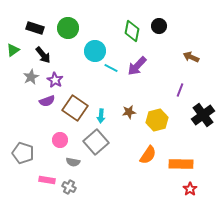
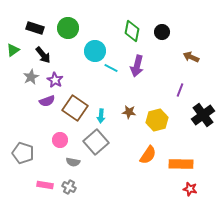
black circle: moved 3 px right, 6 px down
purple arrow: rotated 30 degrees counterclockwise
brown star: rotated 16 degrees clockwise
pink rectangle: moved 2 px left, 5 px down
red star: rotated 24 degrees counterclockwise
